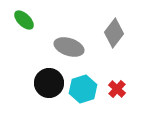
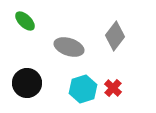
green ellipse: moved 1 px right, 1 px down
gray diamond: moved 1 px right, 3 px down
black circle: moved 22 px left
red cross: moved 4 px left, 1 px up
